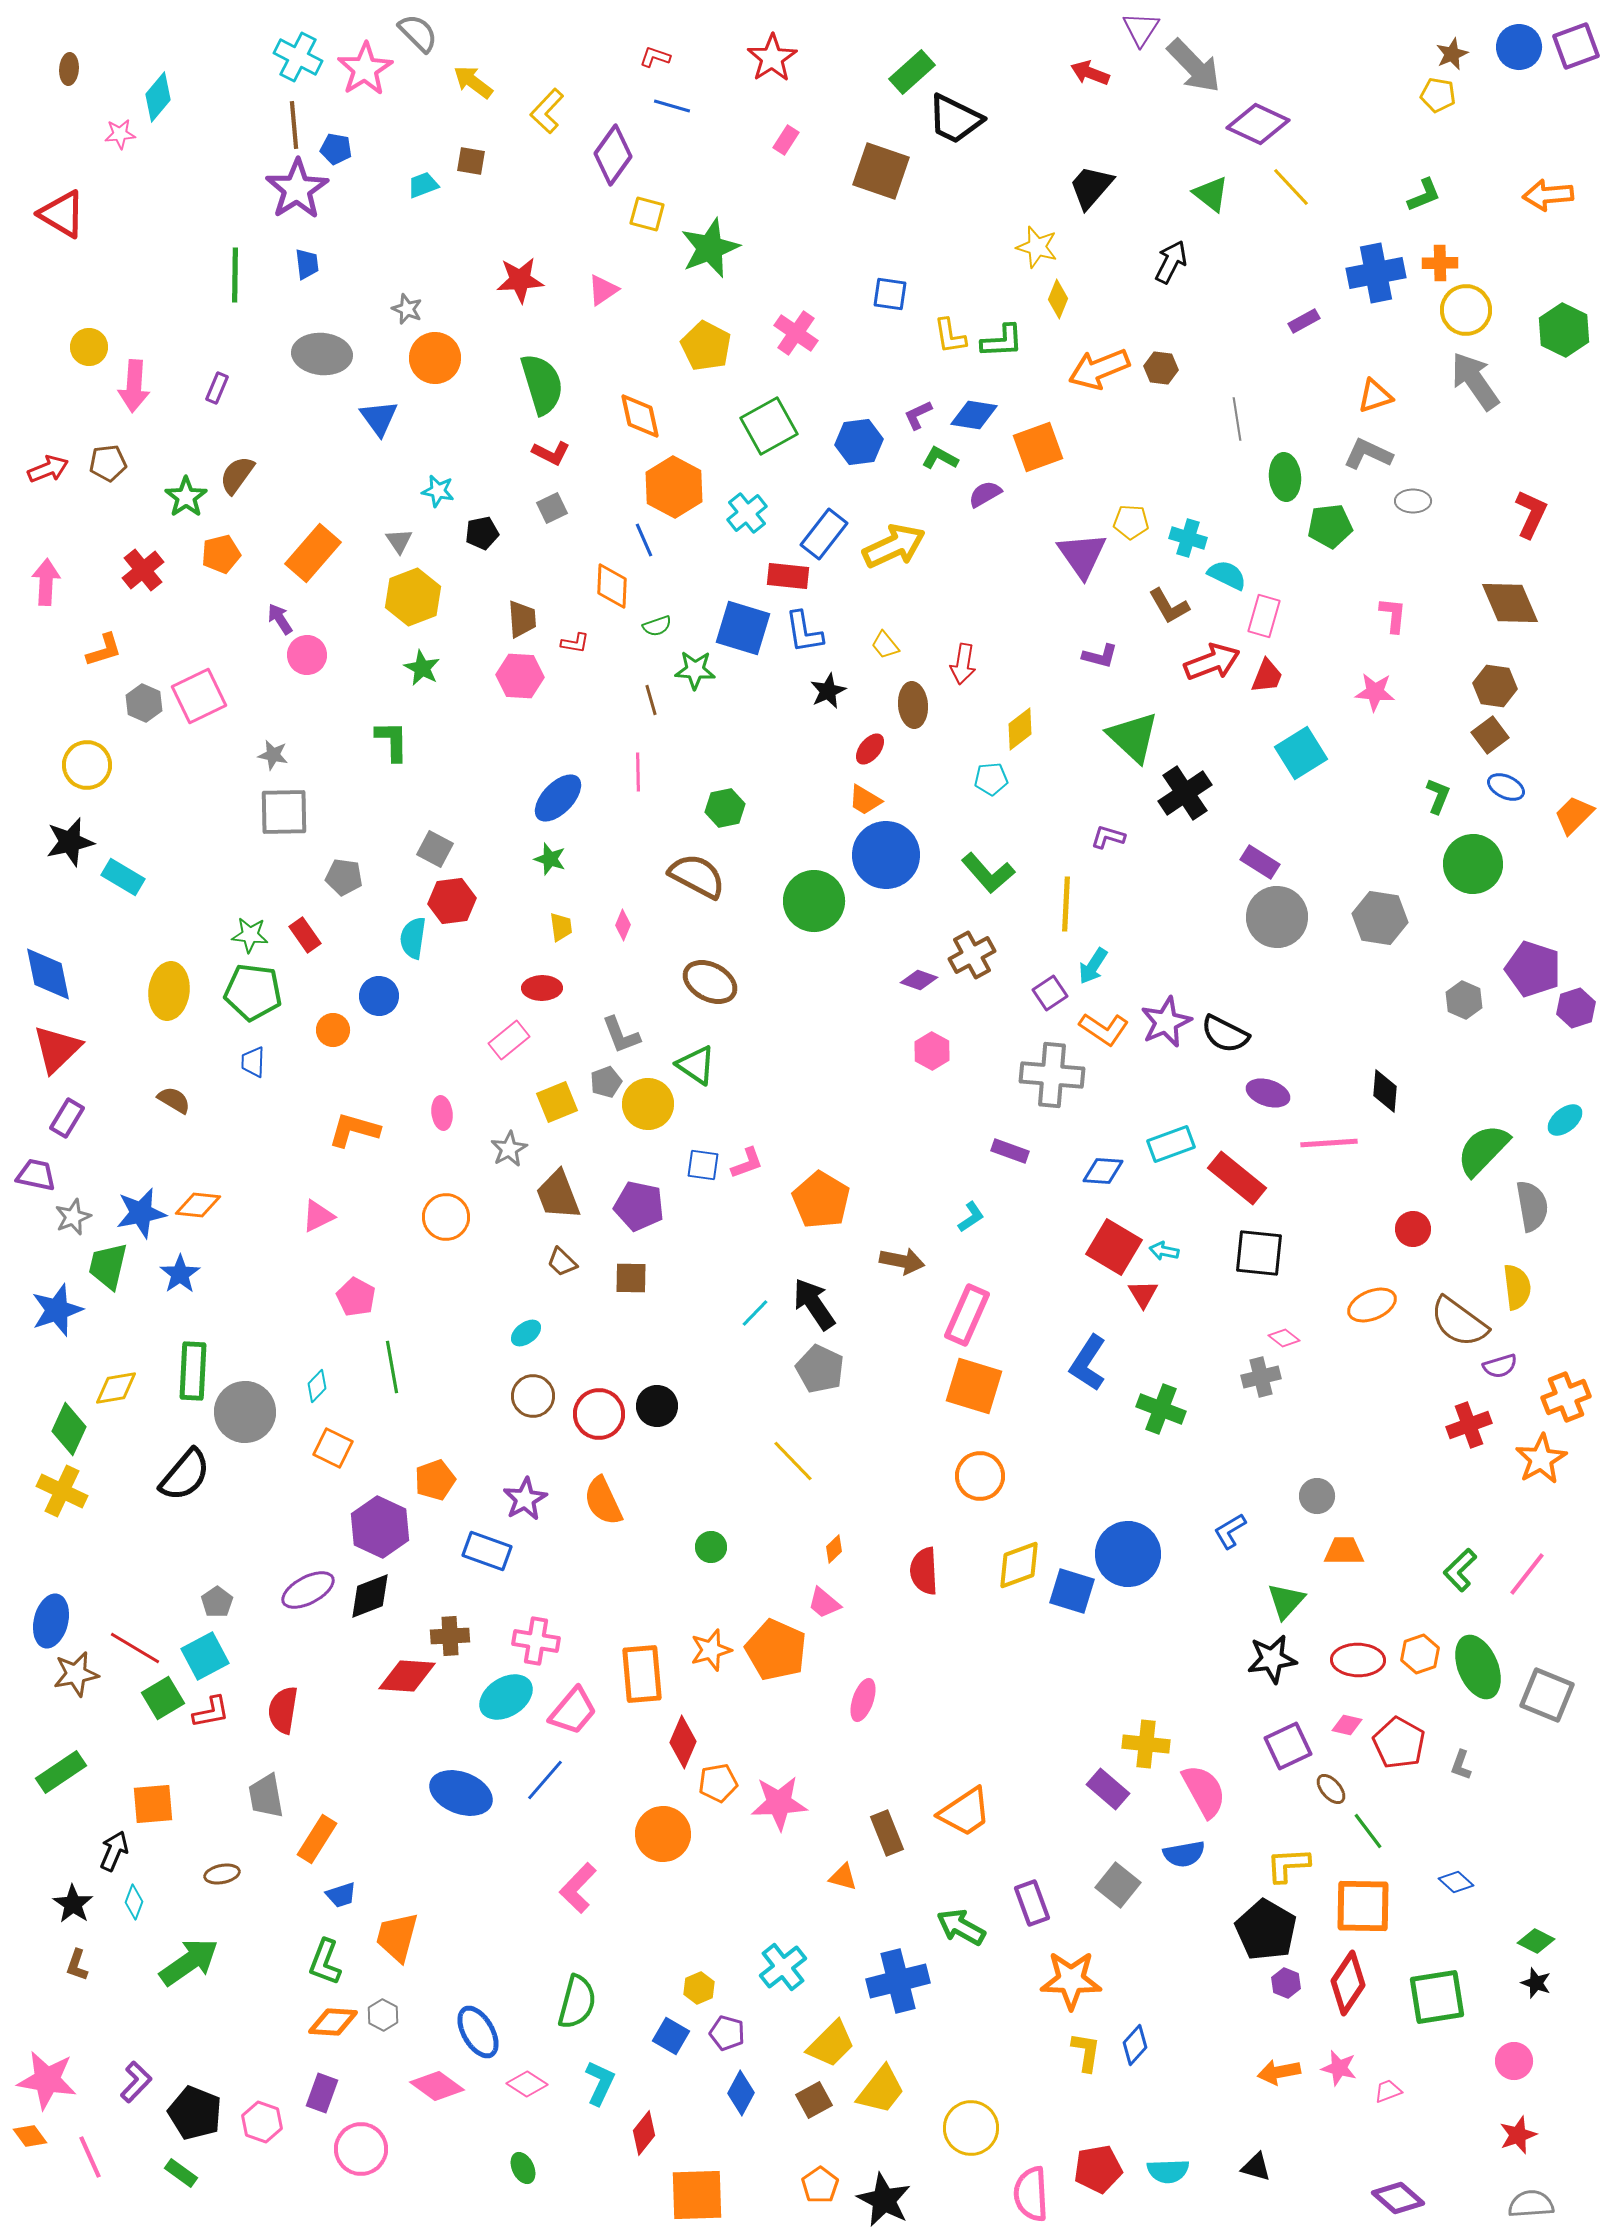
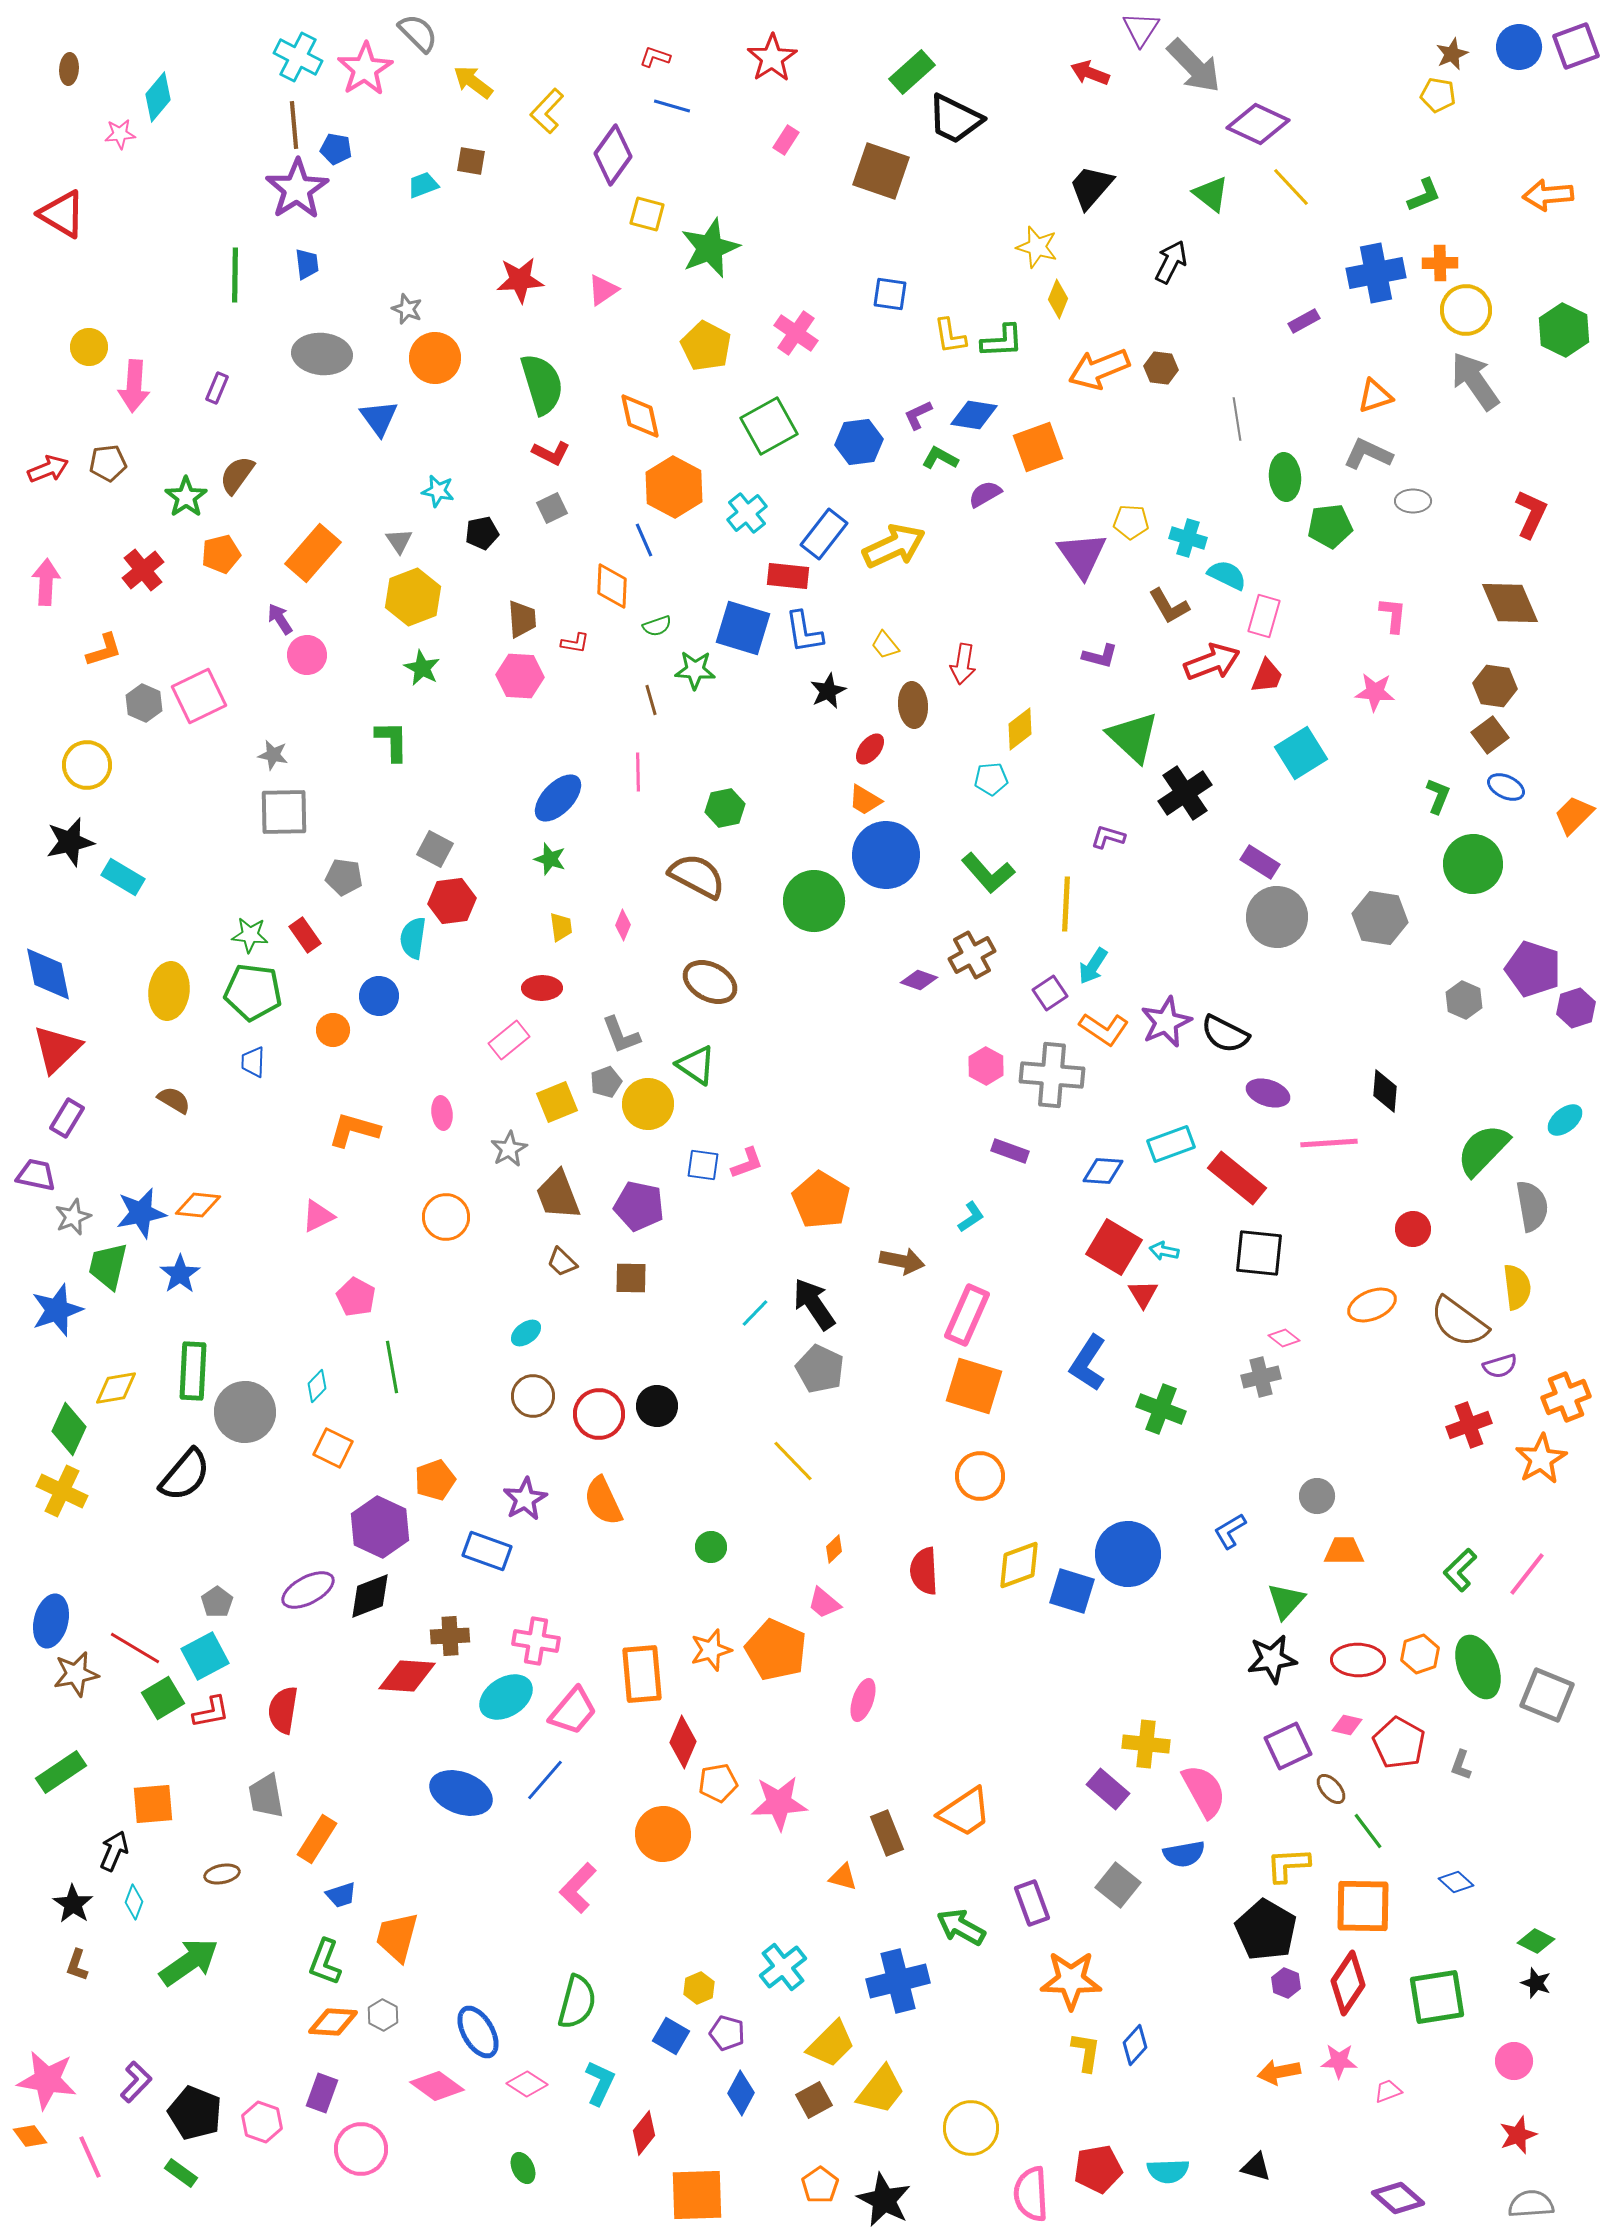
pink hexagon at (932, 1051): moved 54 px right, 15 px down
pink star at (1339, 2068): moved 7 px up; rotated 12 degrees counterclockwise
